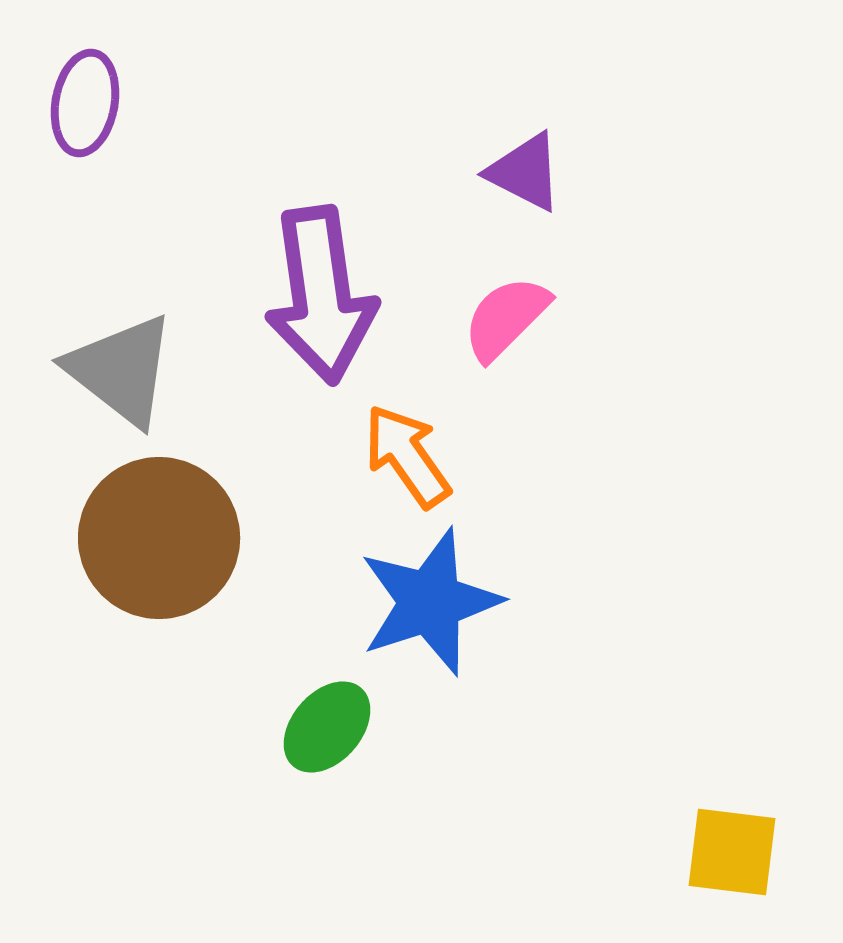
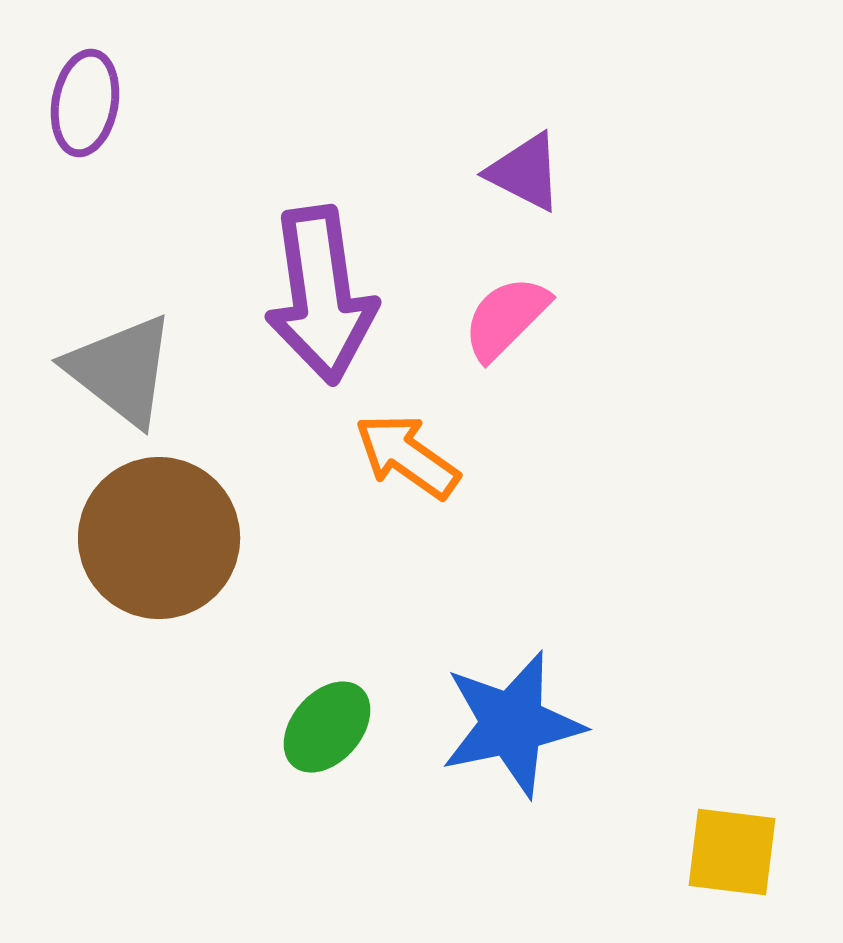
orange arrow: rotated 20 degrees counterclockwise
blue star: moved 82 px right, 122 px down; rotated 6 degrees clockwise
